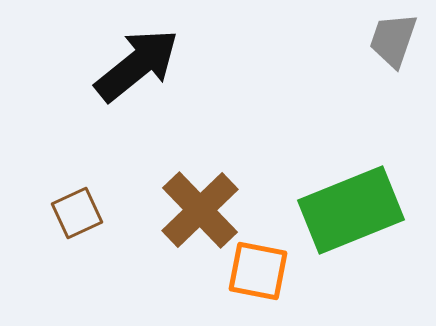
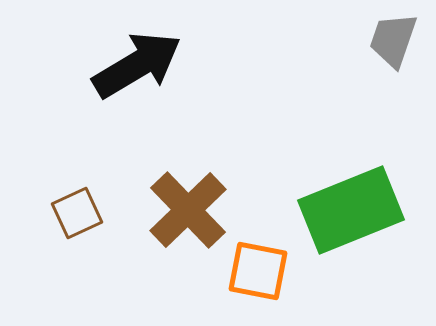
black arrow: rotated 8 degrees clockwise
brown cross: moved 12 px left
